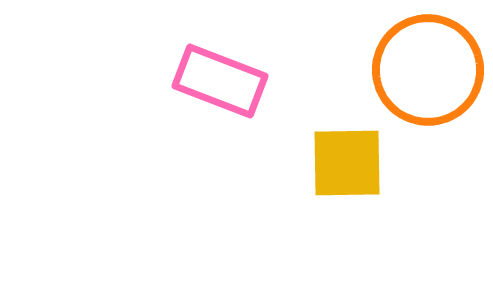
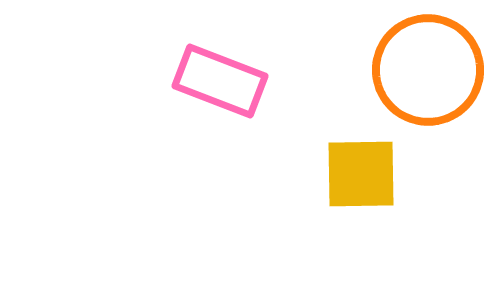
yellow square: moved 14 px right, 11 px down
